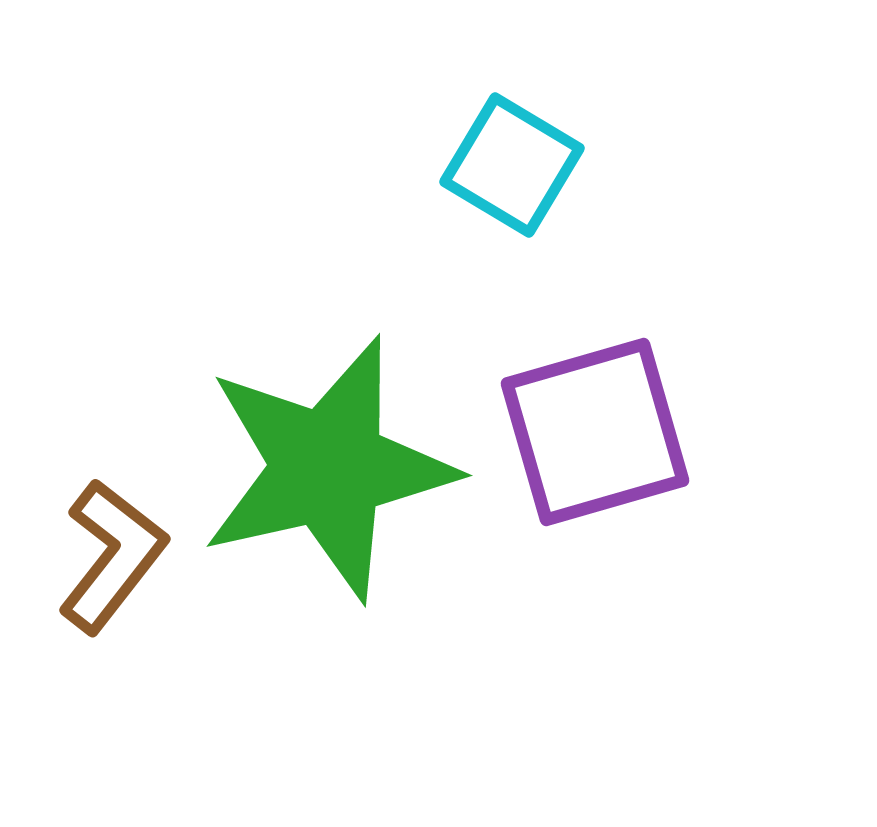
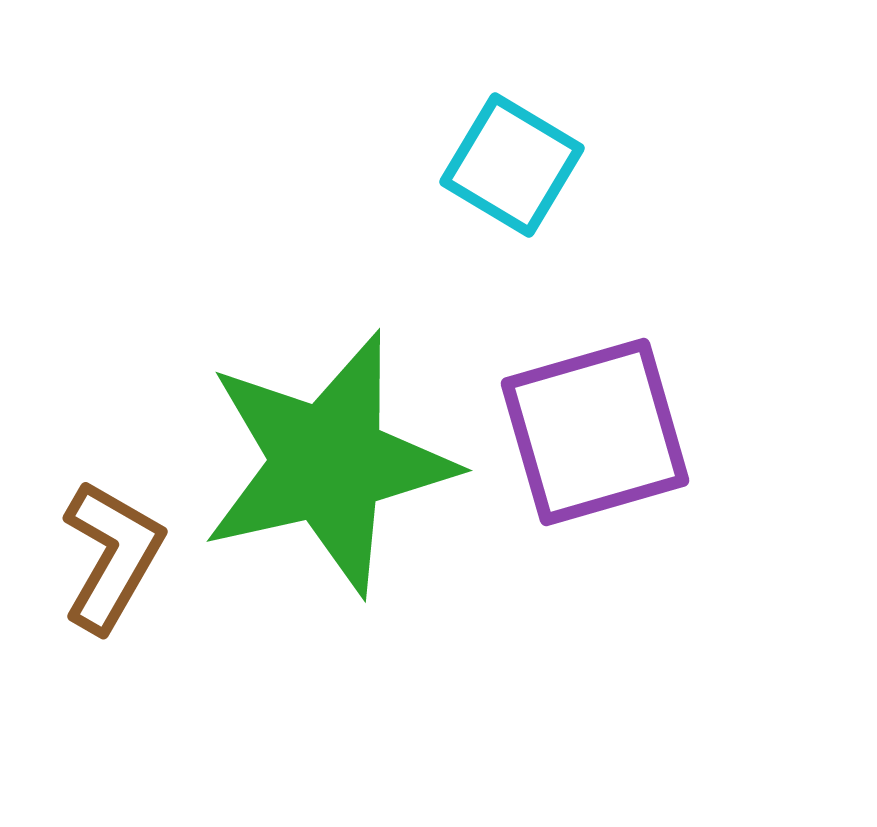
green star: moved 5 px up
brown L-shape: rotated 8 degrees counterclockwise
